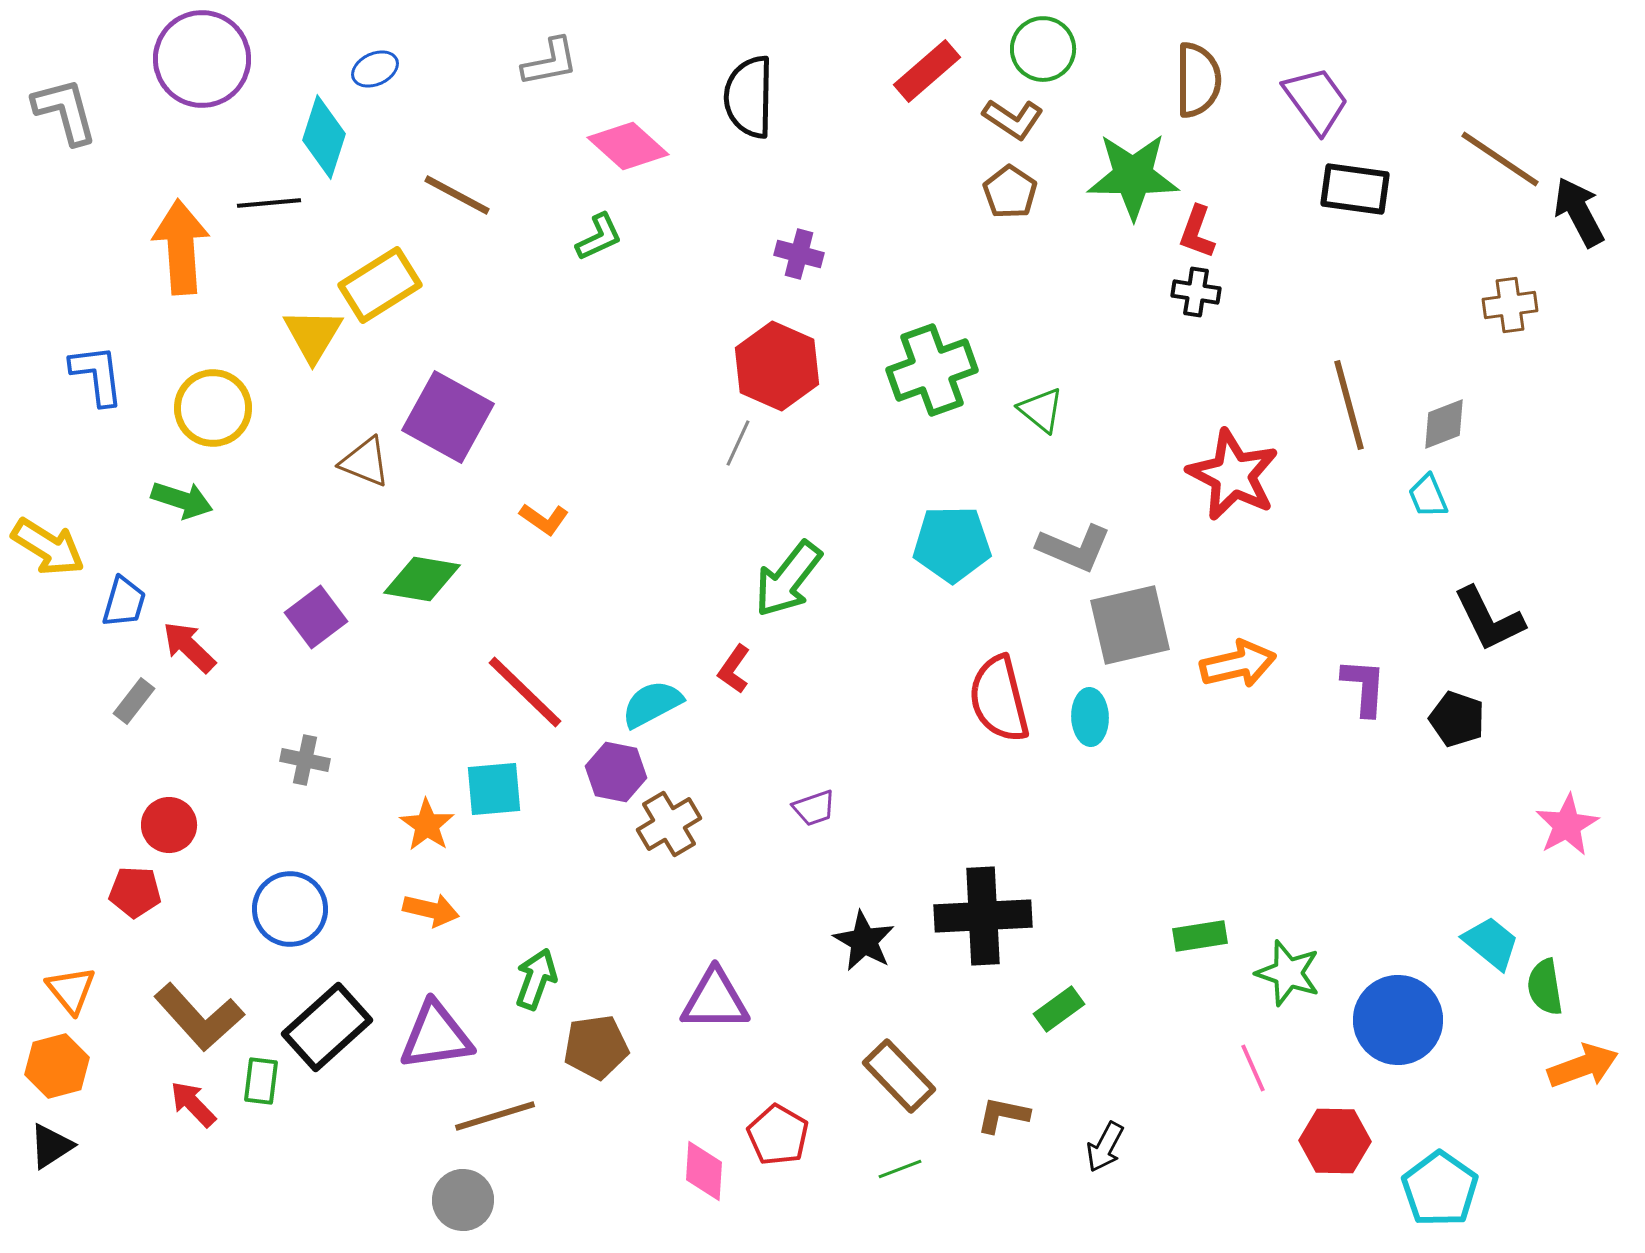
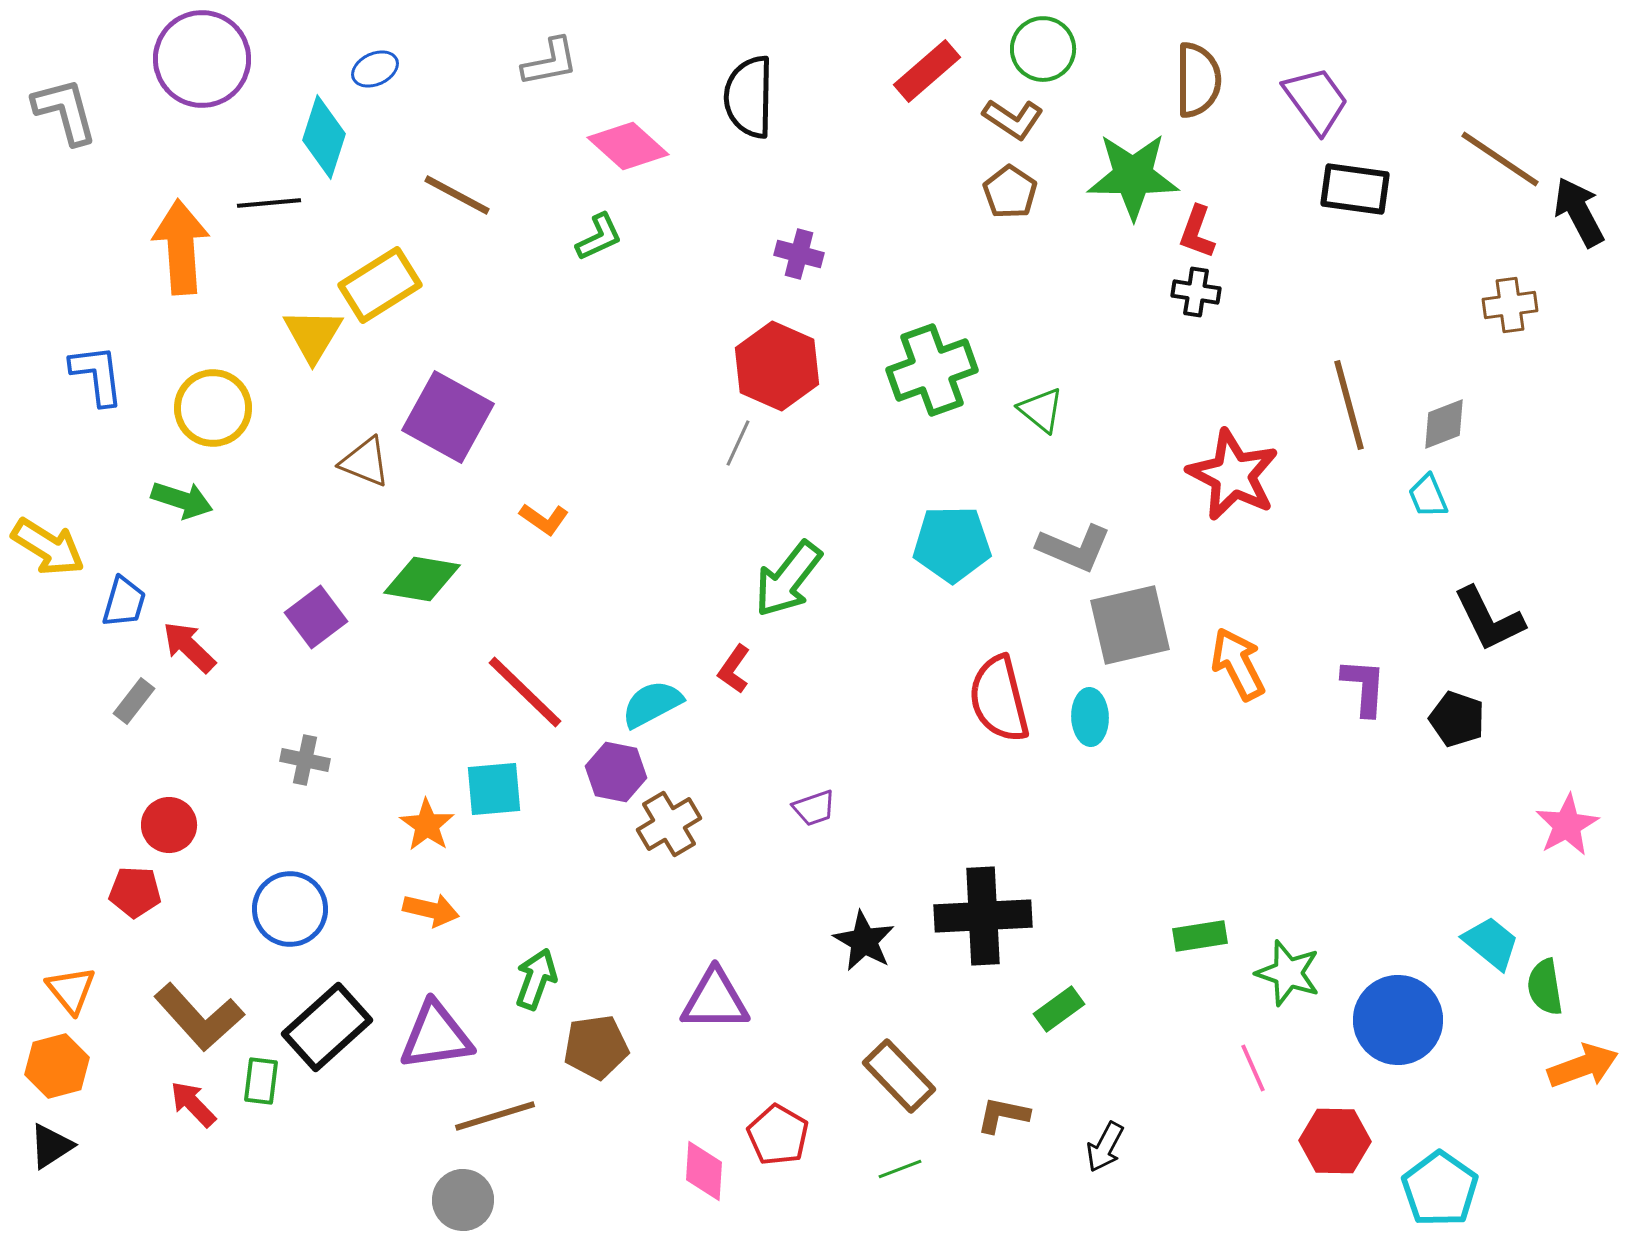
orange arrow at (1238, 664): rotated 104 degrees counterclockwise
